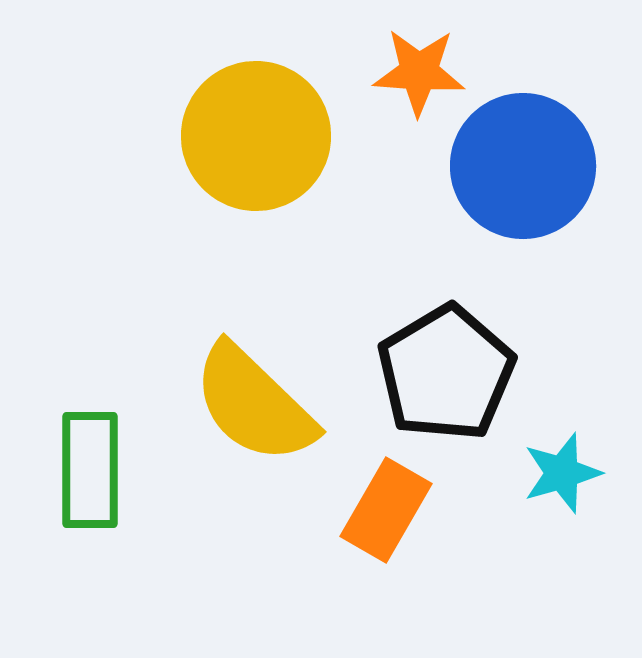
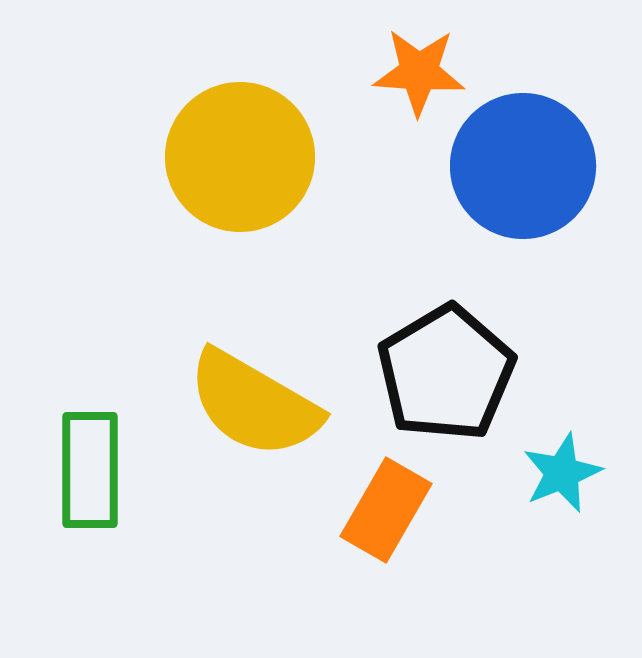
yellow circle: moved 16 px left, 21 px down
yellow semicircle: rotated 14 degrees counterclockwise
cyan star: rotated 6 degrees counterclockwise
